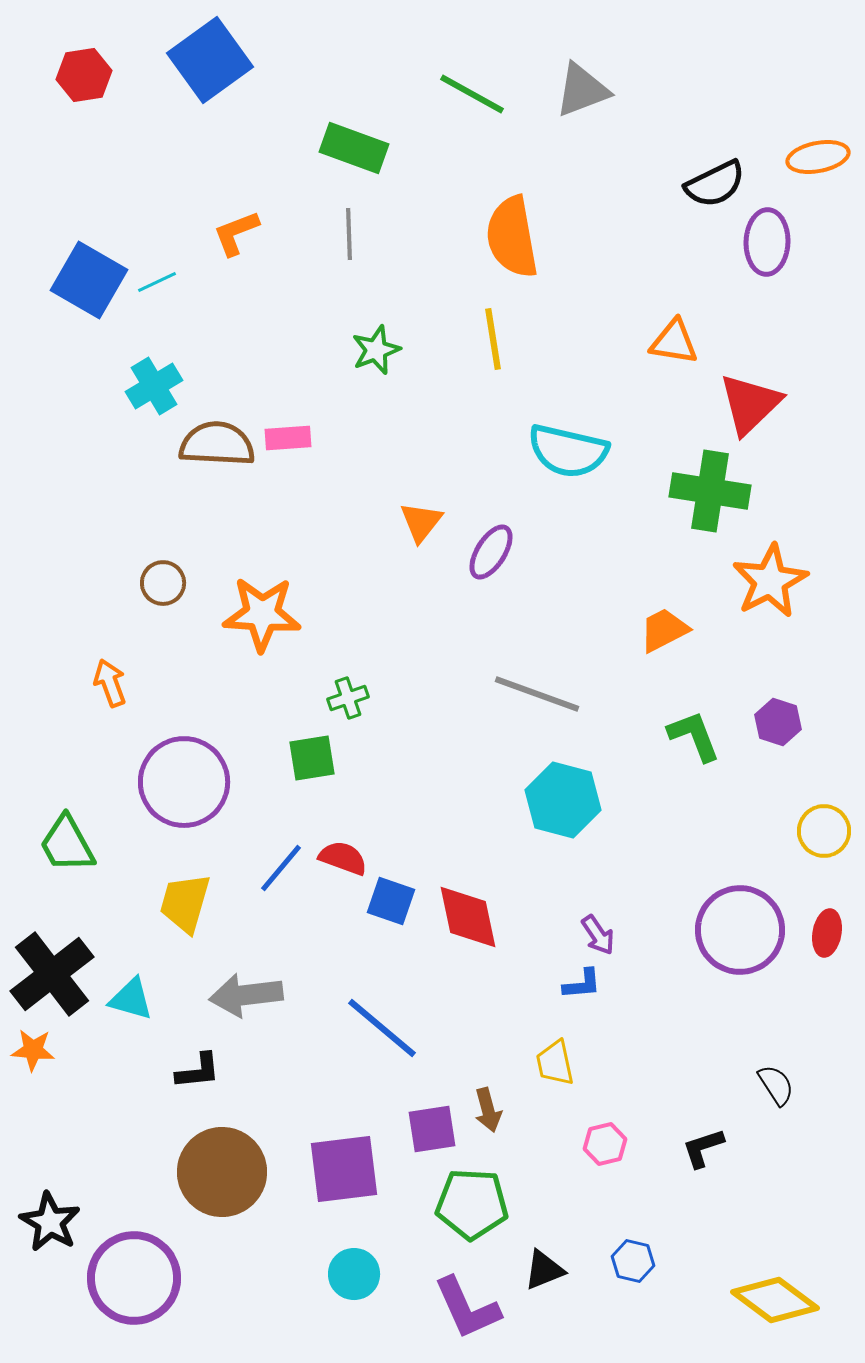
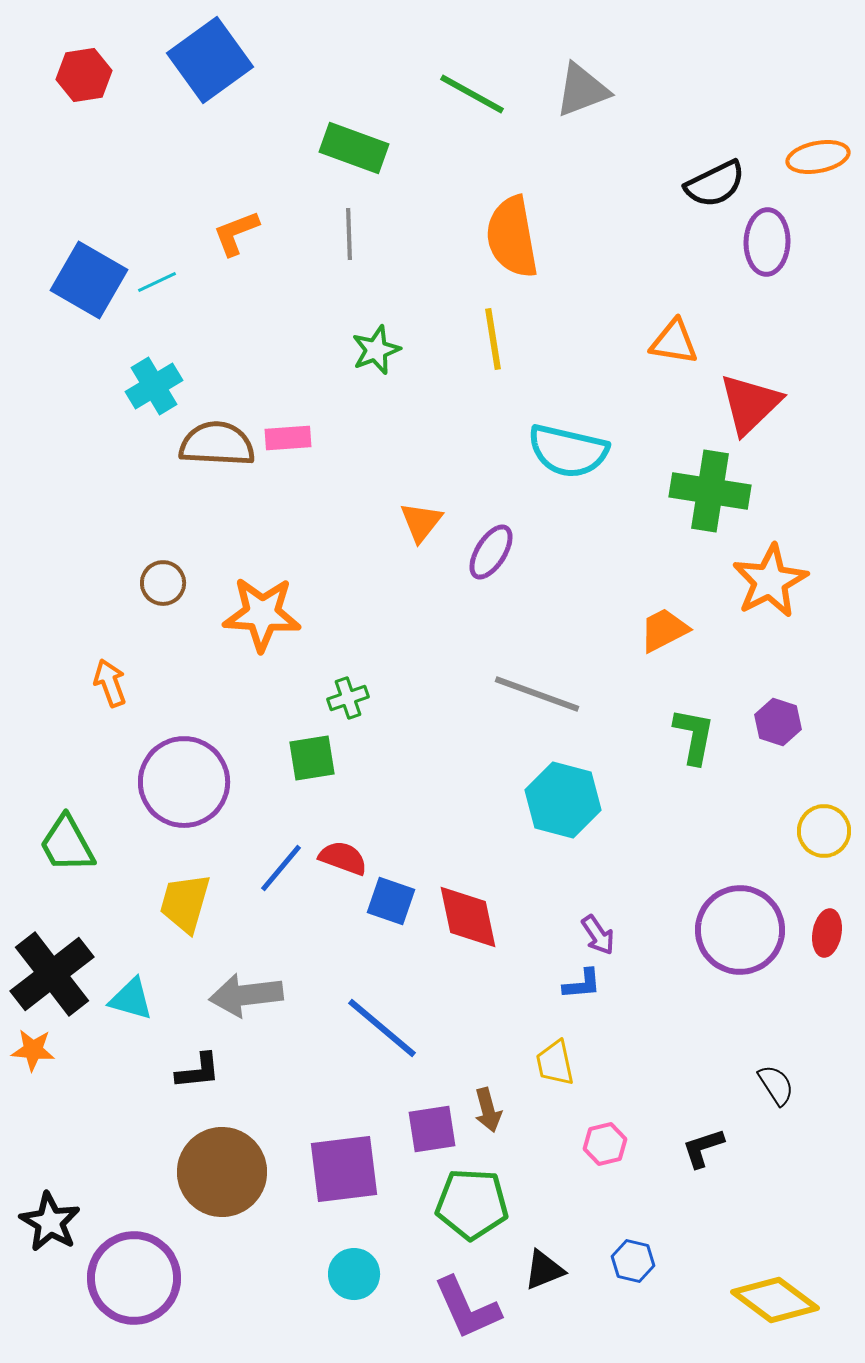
green L-shape at (694, 736): rotated 32 degrees clockwise
